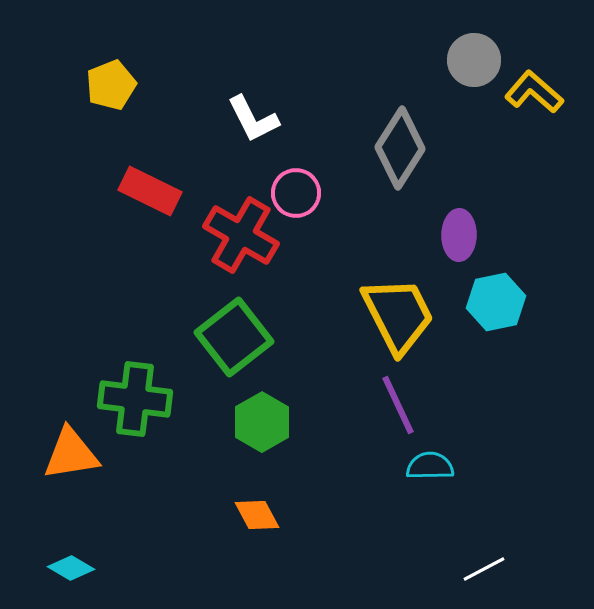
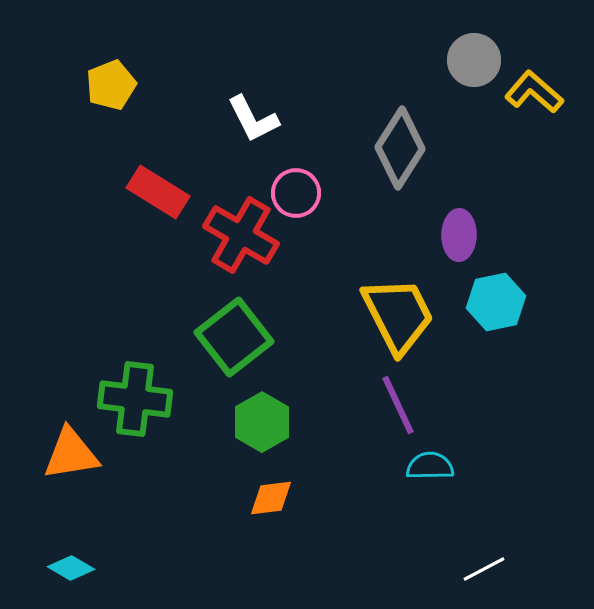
red rectangle: moved 8 px right, 1 px down; rotated 6 degrees clockwise
orange diamond: moved 14 px right, 17 px up; rotated 69 degrees counterclockwise
